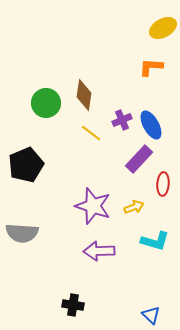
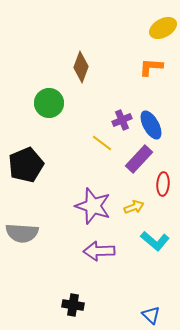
brown diamond: moved 3 px left, 28 px up; rotated 12 degrees clockwise
green circle: moved 3 px right
yellow line: moved 11 px right, 10 px down
cyan L-shape: rotated 24 degrees clockwise
